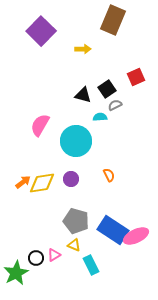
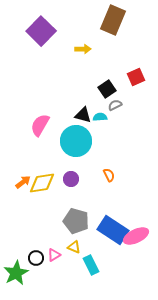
black triangle: moved 20 px down
yellow triangle: moved 2 px down
